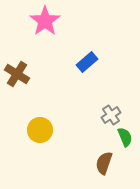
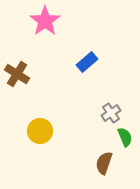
gray cross: moved 2 px up
yellow circle: moved 1 px down
